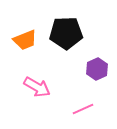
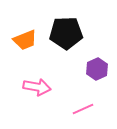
pink arrow: rotated 20 degrees counterclockwise
